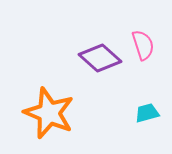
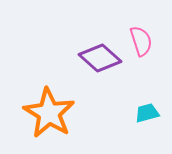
pink semicircle: moved 2 px left, 4 px up
orange star: rotated 9 degrees clockwise
